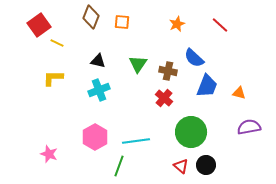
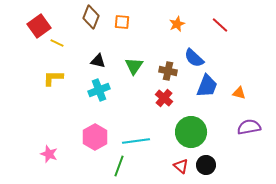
red square: moved 1 px down
green triangle: moved 4 px left, 2 px down
